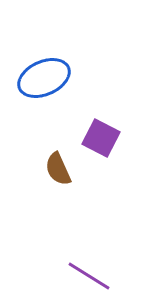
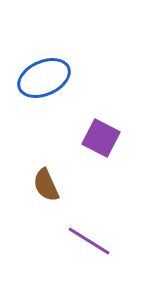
brown semicircle: moved 12 px left, 16 px down
purple line: moved 35 px up
